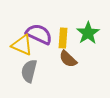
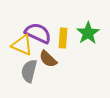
purple semicircle: moved 1 px left, 1 px up
brown semicircle: moved 20 px left
